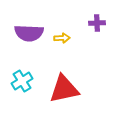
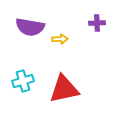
purple semicircle: moved 1 px right, 6 px up; rotated 8 degrees clockwise
yellow arrow: moved 2 px left, 1 px down
cyan cross: moved 1 px right; rotated 15 degrees clockwise
